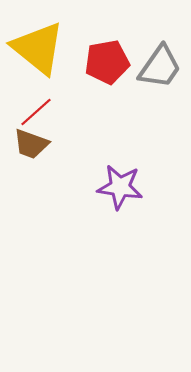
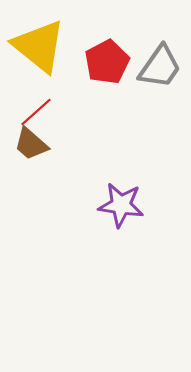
yellow triangle: moved 1 px right, 2 px up
red pentagon: rotated 18 degrees counterclockwise
brown trapezoid: rotated 21 degrees clockwise
purple star: moved 1 px right, 18 px down
